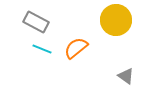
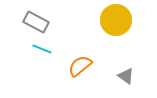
orange semicircle: moved 4 px right, 18 px down
